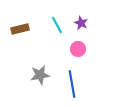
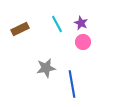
cyan line: moved 1 px up
brown rectangle: rotated 12 degrees counterclockwise
pink circle: moved 5 px right, 7 px up
gray star: moved 6 px right, 7 px up
